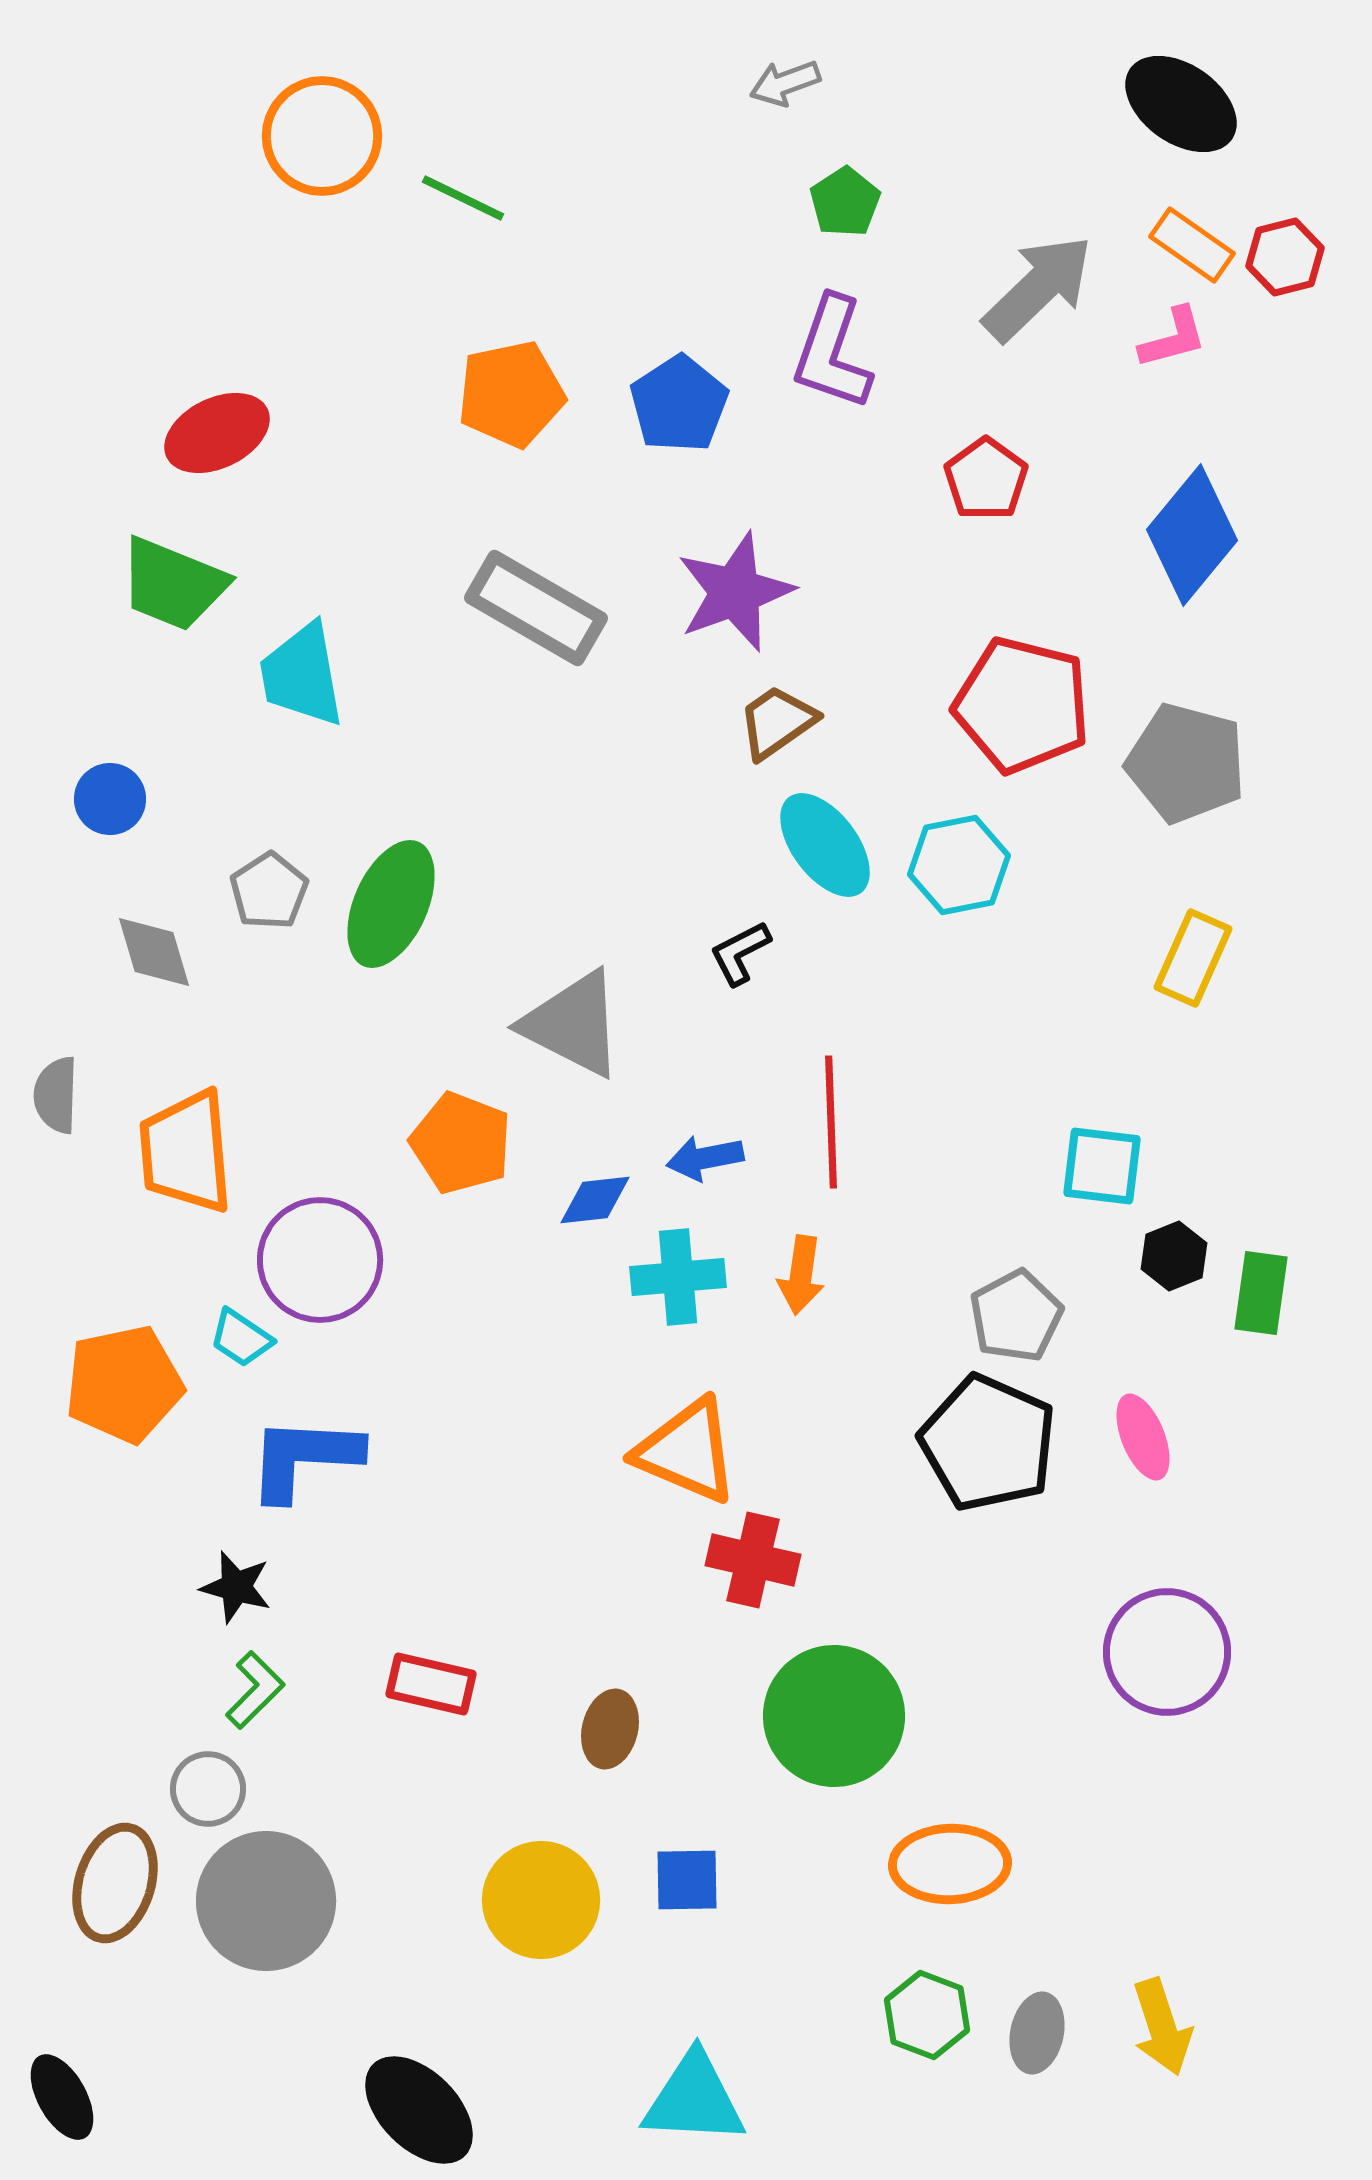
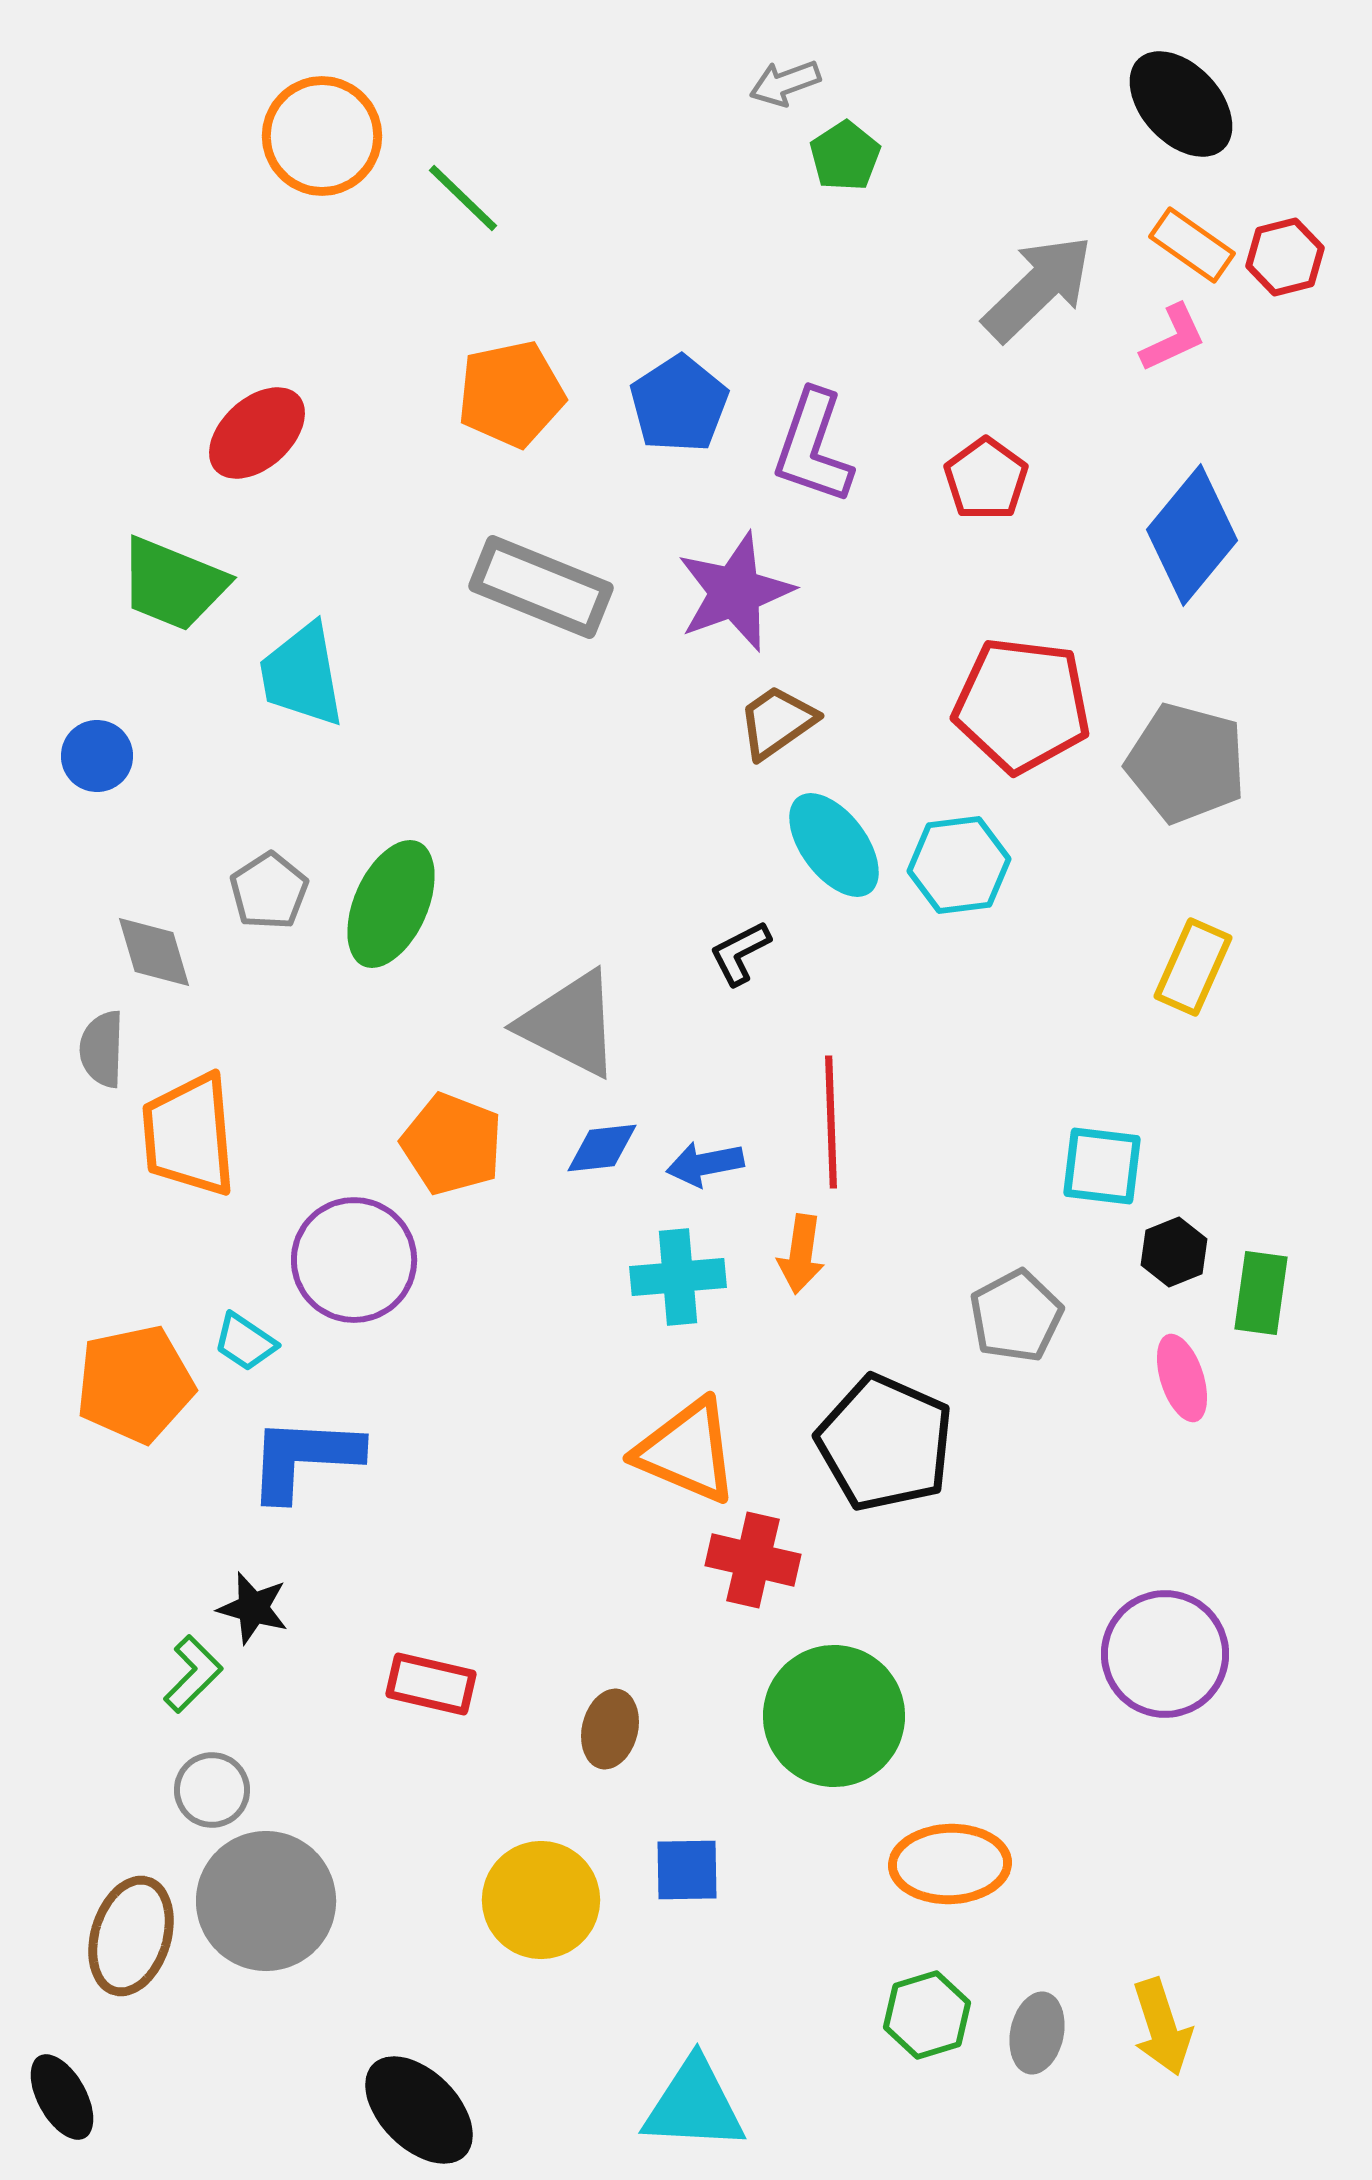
black ellipse at (1181, 104): rotated 12 degrees clockwise
green line at (463, 198): rotated 18 degrees clockwise
green pentagon at (845, 202): moved 46 px up
pink L-shape at (1173, 338): rotated 10 degrees counterclockwise
purple L-shape at (832, 353): moved 19 px left, 94 px down
red ellipse at (217, 433): moved 40 px right; rotated 16 degrees counterclockwise
gray rectangle at (536, 608): moved 5 px right, 21 px up; rotated 8 degrees counterclockwise
red pentagon at (1022, 705): rotated 7 degrees counterclockwise
blue circle at (110, 799): moved 13 px left, 43 px up
cyan ellipse at (825, 845): moved 9 px right
cyan hexagon at (959, 865): rotated 4 degrees clockwise
yellow rectangle at (1193, 958): moved 9 px down
gray triangle at (573, 1024): moved 3 px left
gray semicircle at (56, 1095): moved 46 px right, 46 px up
orange pentagon at (461, 1143): moved 9 px left, 1 px down
orange trapezoid at (186, 1152): moved 3 px right, 17 px up
blue arrow at (705, 1158): moved 6 px down
blue diamond at (595, 1200): moved 7 px right, 52 px up
black hexagon at (1174, 1256): moved 4 px up
purple circle at (320, 1260): moved 34 px right
orange arrow at (801, 1275): moved 21 px up
cyan trapezoid at (241, 1338): moved 4 px right, 4 px down
orange pentagon at (124, 1384): moved 11 px right
pink ellipse at (1143, 1437): moved 39 px right, 59 px up; rotated 4 degrees clockwise
black pentagon at (988, 1443): moved 103 px left
black star at (236, 1587): moved 17 px right, 21 px down
purple circle at (1167, 1652): moved 2 px left, 2 px down
green L-shape at (255, 1690): moved 62 px left, 16 px up
gray circle at (208, 1789): moved 4 px right, 1 px down
blue square at (687, 1880): moved 10 px up
brown ellipse at (115, 1883): moved 16 px right, 53 px down
green hexagon at (927, 2015): rotated 22 degrees clockwise
cyan triangle at (694, 2099): moved 6 px down
